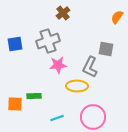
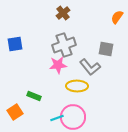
gray cross: moved 16 px right, 4 px down
gray L-shape: rotated 65 degrees counterclockwise
green rectangle: rotated 24 degrees clockwise
orange square: moved 8 px down; rotated 35 degrees counterclockwise
pink circle: moved 20 px left
